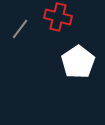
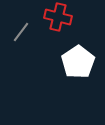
gray line: moved 1 px right, 3 px down
